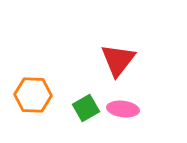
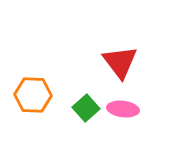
red triangle: moved 2 px right, 2 px down; rotated 15 degrees counterclockwise
green square: rotated 12 degrees counterclockwise
